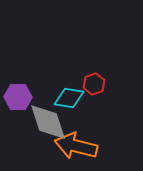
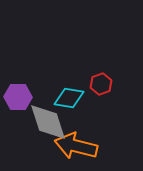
red hexagon: moved 7 px right
